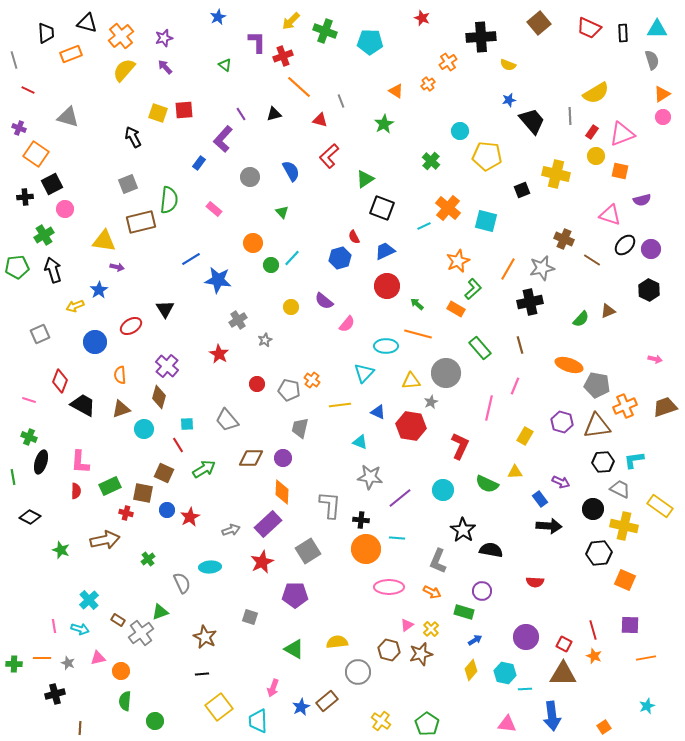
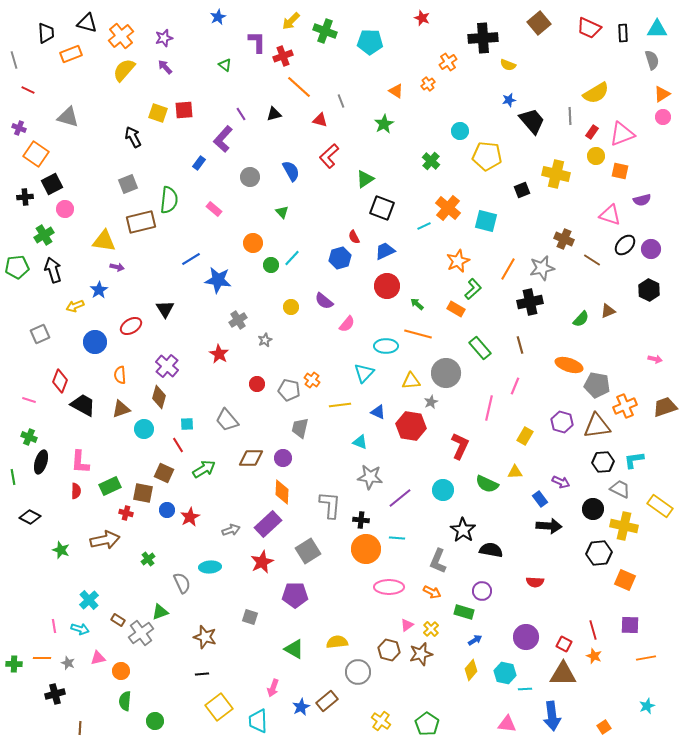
black cross at (481, 37): moved 2 px right, 1 px down
brown star at (205, 637): rotated 10 degrees counterclockwise
